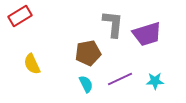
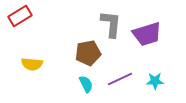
gray L-shape: moved 2 px left
yellow semicircle: rotated 60 degrees counterclockwise
